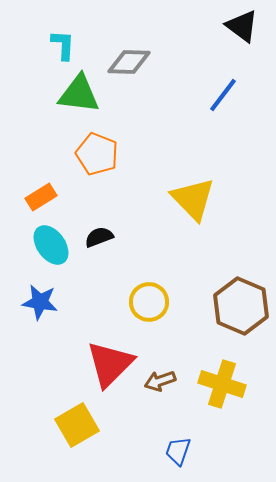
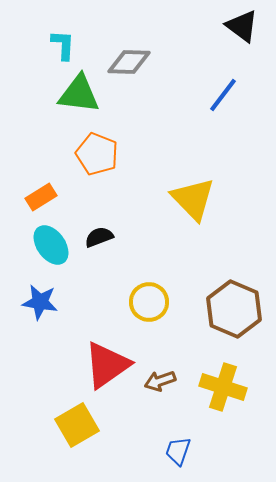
brown hexagon: moved 7 px left, 3 px down
red triangle: moved 3 px left, 1 px down; rotated 10 degrees clockwise
yellow cross: moved 1 px right, 3 px down
